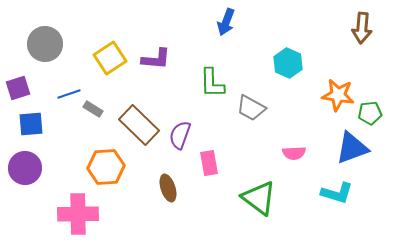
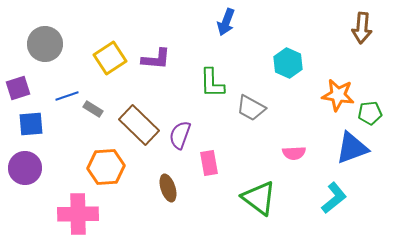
blue line: moved 2 px left, 2 px down
cyan L-shape: moved 3 px left, 5 px down; rotated 56 degrees counterclockwise
